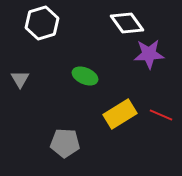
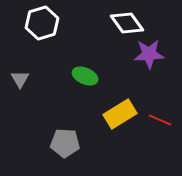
red line: moved 1 px left, 5 px down
